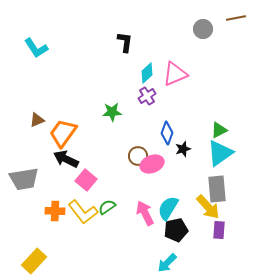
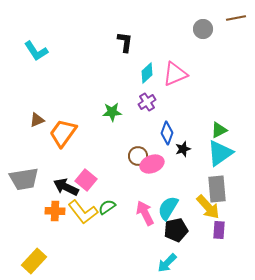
cyan L-shape: moved 3 px down
purple cross: moved 6 px down
black arrow: moved 28 px down
